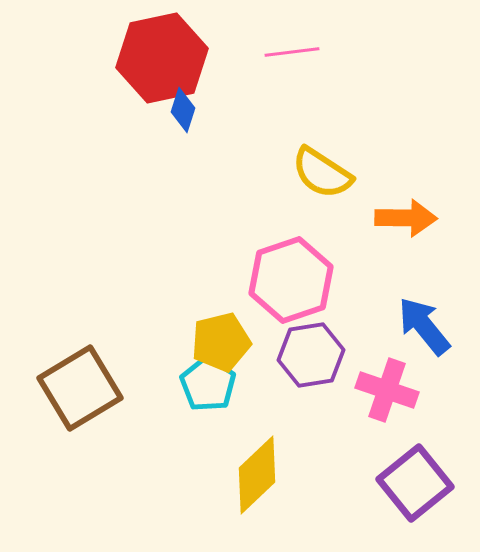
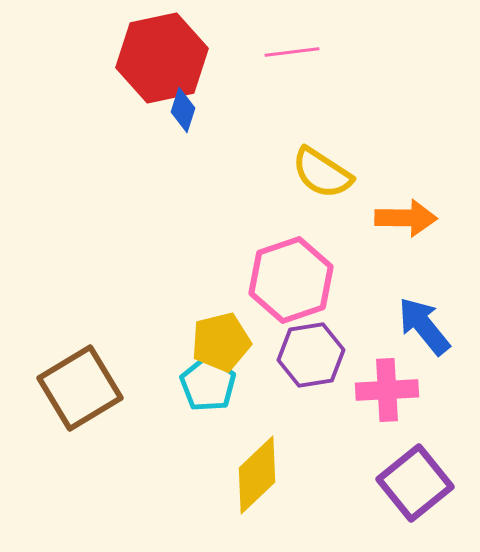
pink cross: rotated 22 degrees counterclockwise
